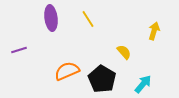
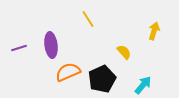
purple ellipse: moved 27 px down
purple line: moved 2 px up
orange semicircle: moved 1 px right, 1 px down
black pentagon: rotated 16 degrees clockwise
cyan arrow: moved 1 px down
